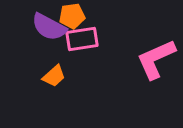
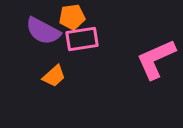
orange pentagon: moved 1 px down
purple semicircle: moved 6 px left, 4 px down
